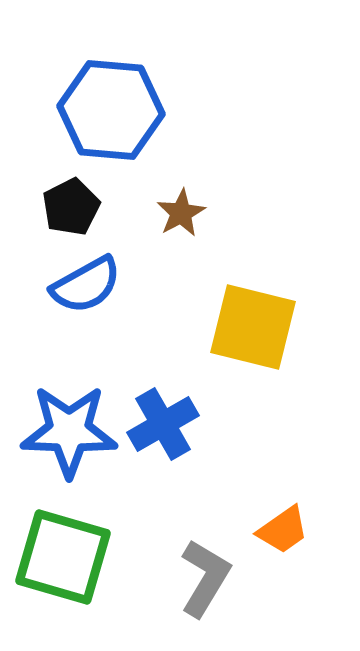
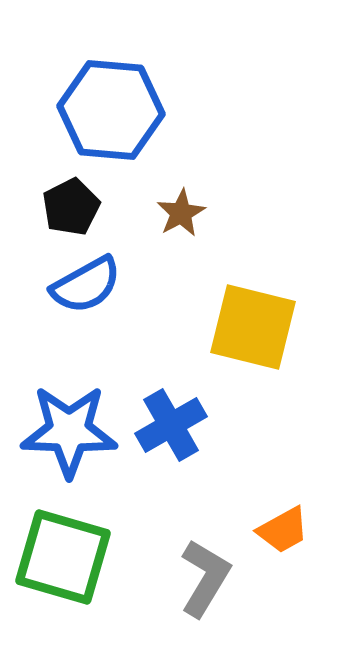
blue cross: moved 8 px right, 1 px down
orange trapezoid: rotated 6 degrees clockwise
